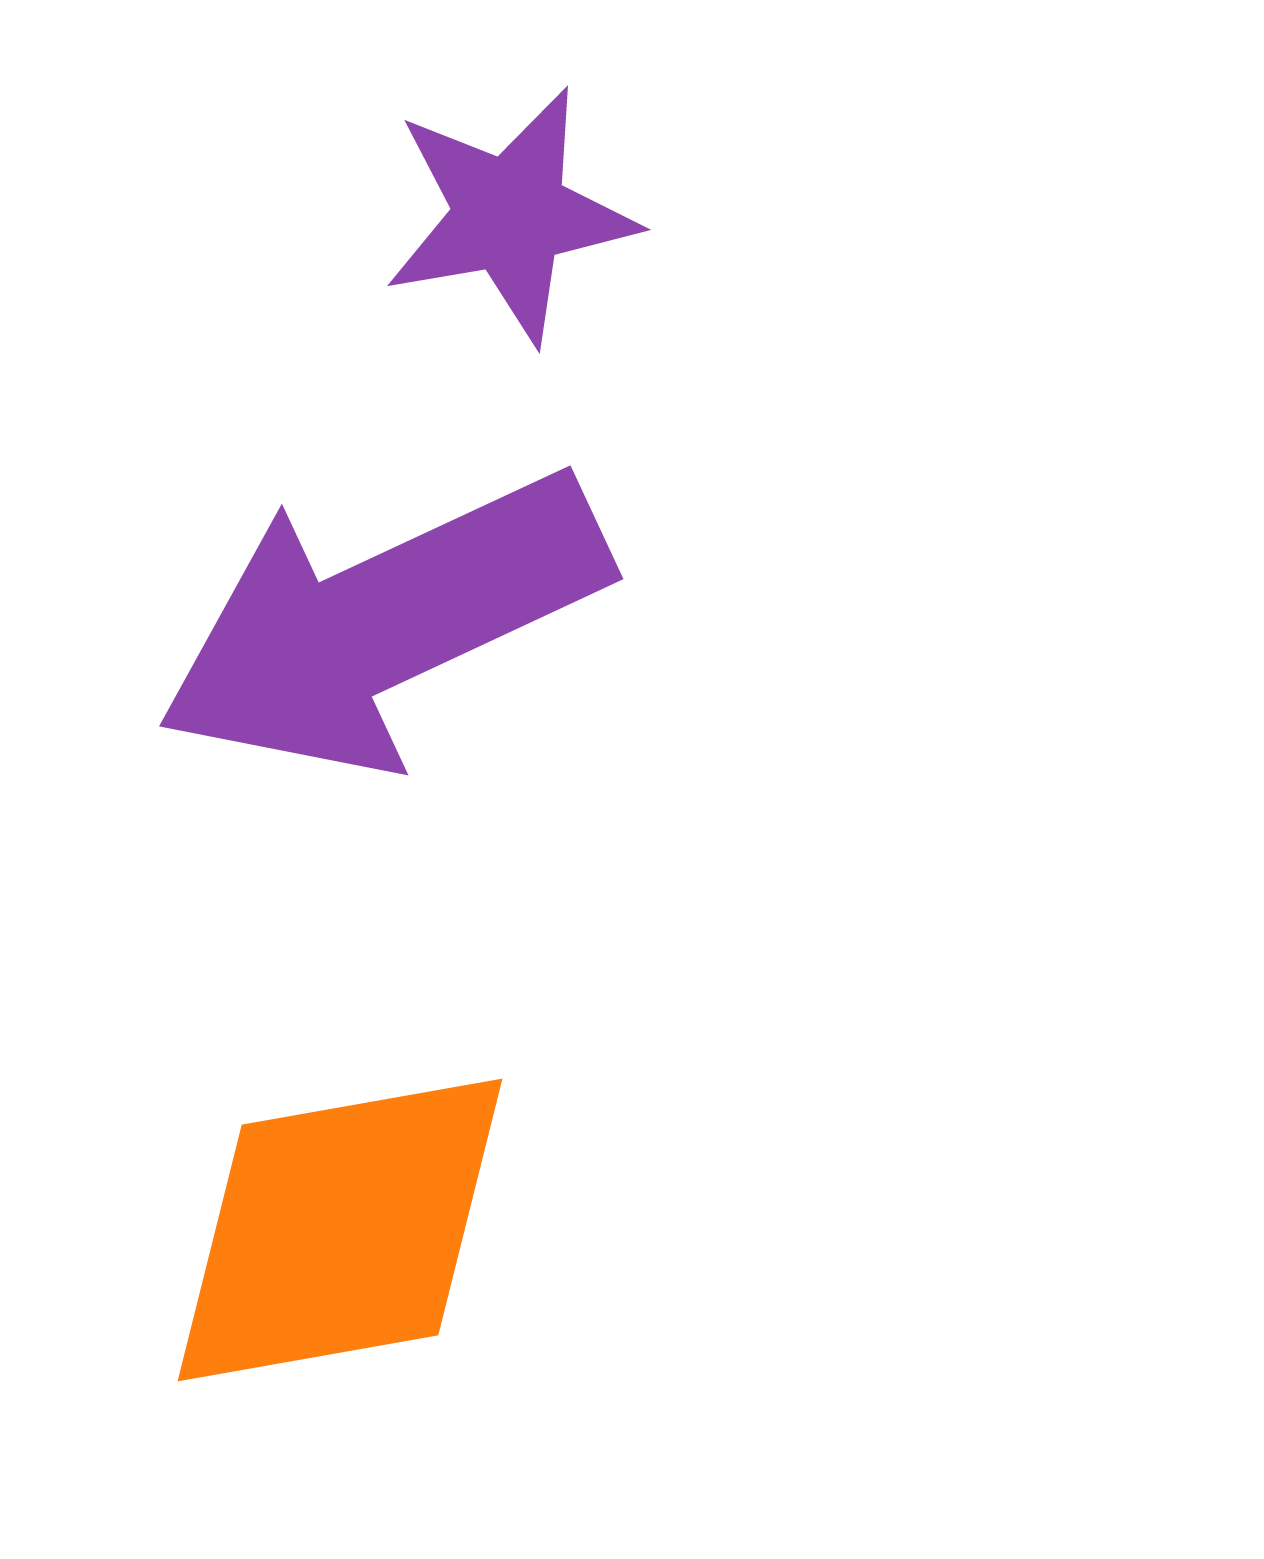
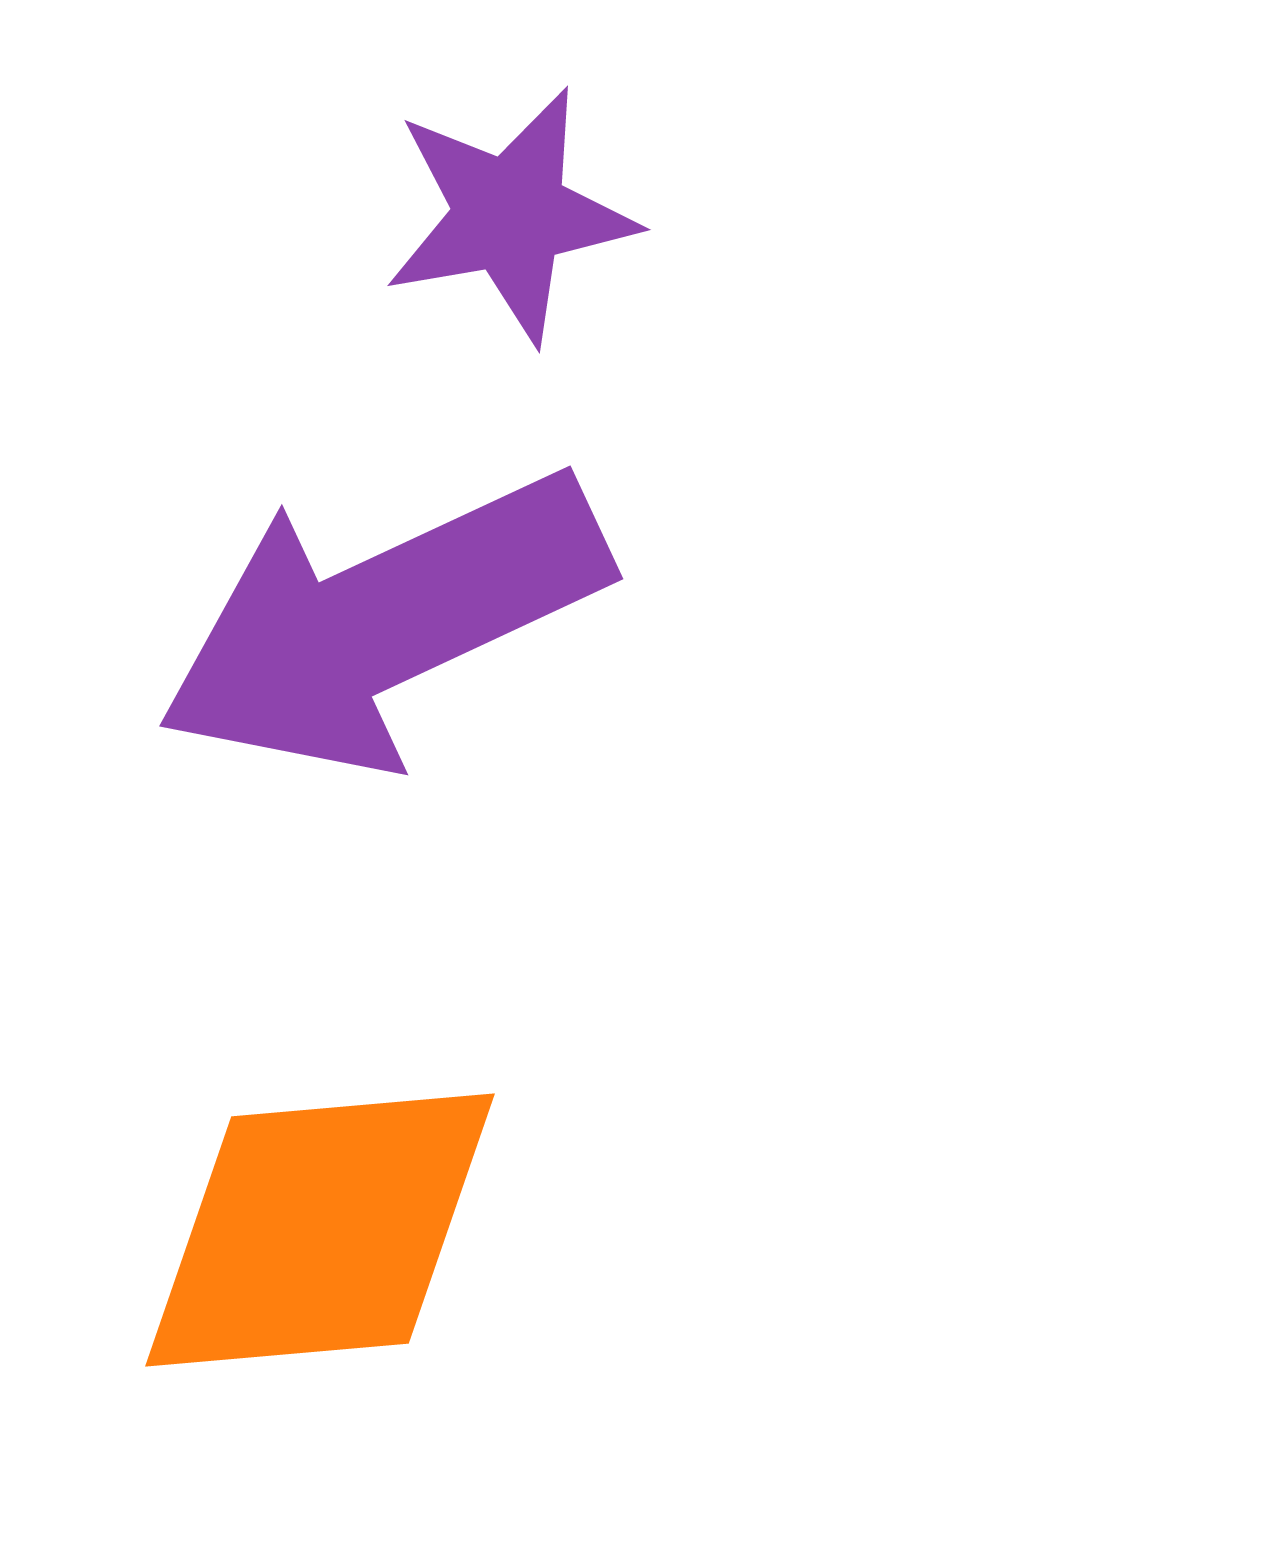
orange diamond: moved 20 px left; rotated 5 degrees clockwise
